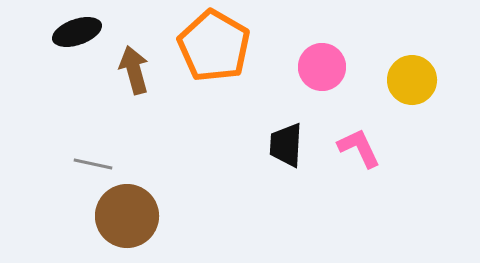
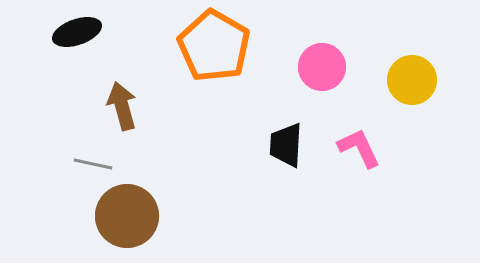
brown arrow: moved 12 px left, 36 px down
